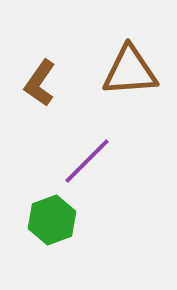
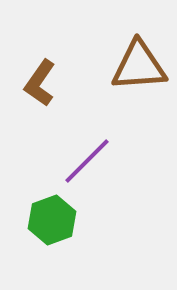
brown triangle: moved 9 px right, 5 px up
